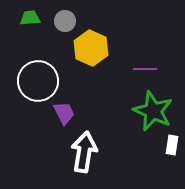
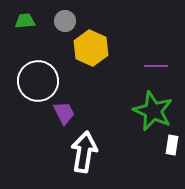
green trapezoid: moved 5 px left, 3 px down
purple line: moved 11 px right, 3 px up
